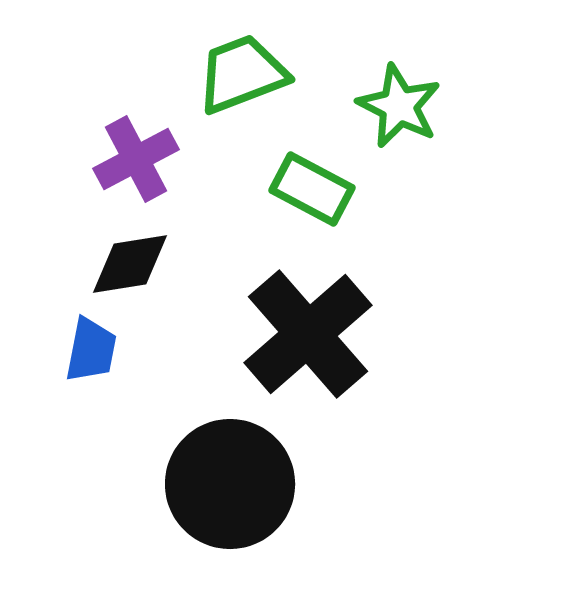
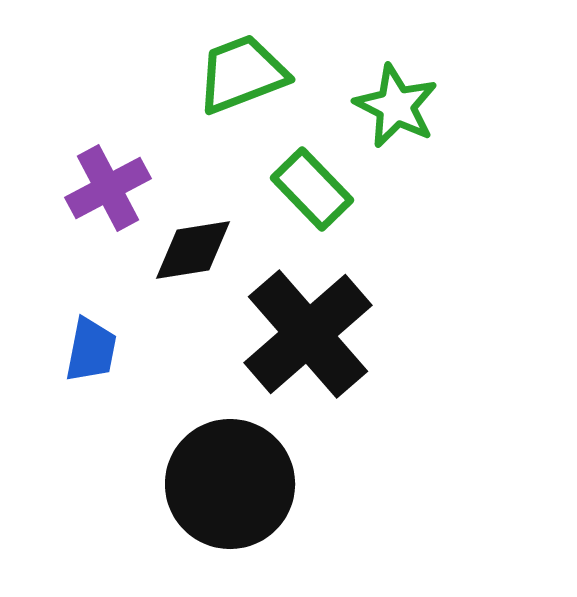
green star: moved 3 px left
purple cross: moved 28 px left, 29 px down
green rectangle: rotated 18 degrees clockwise
black diamond: moved 63 px right, 14 px up
